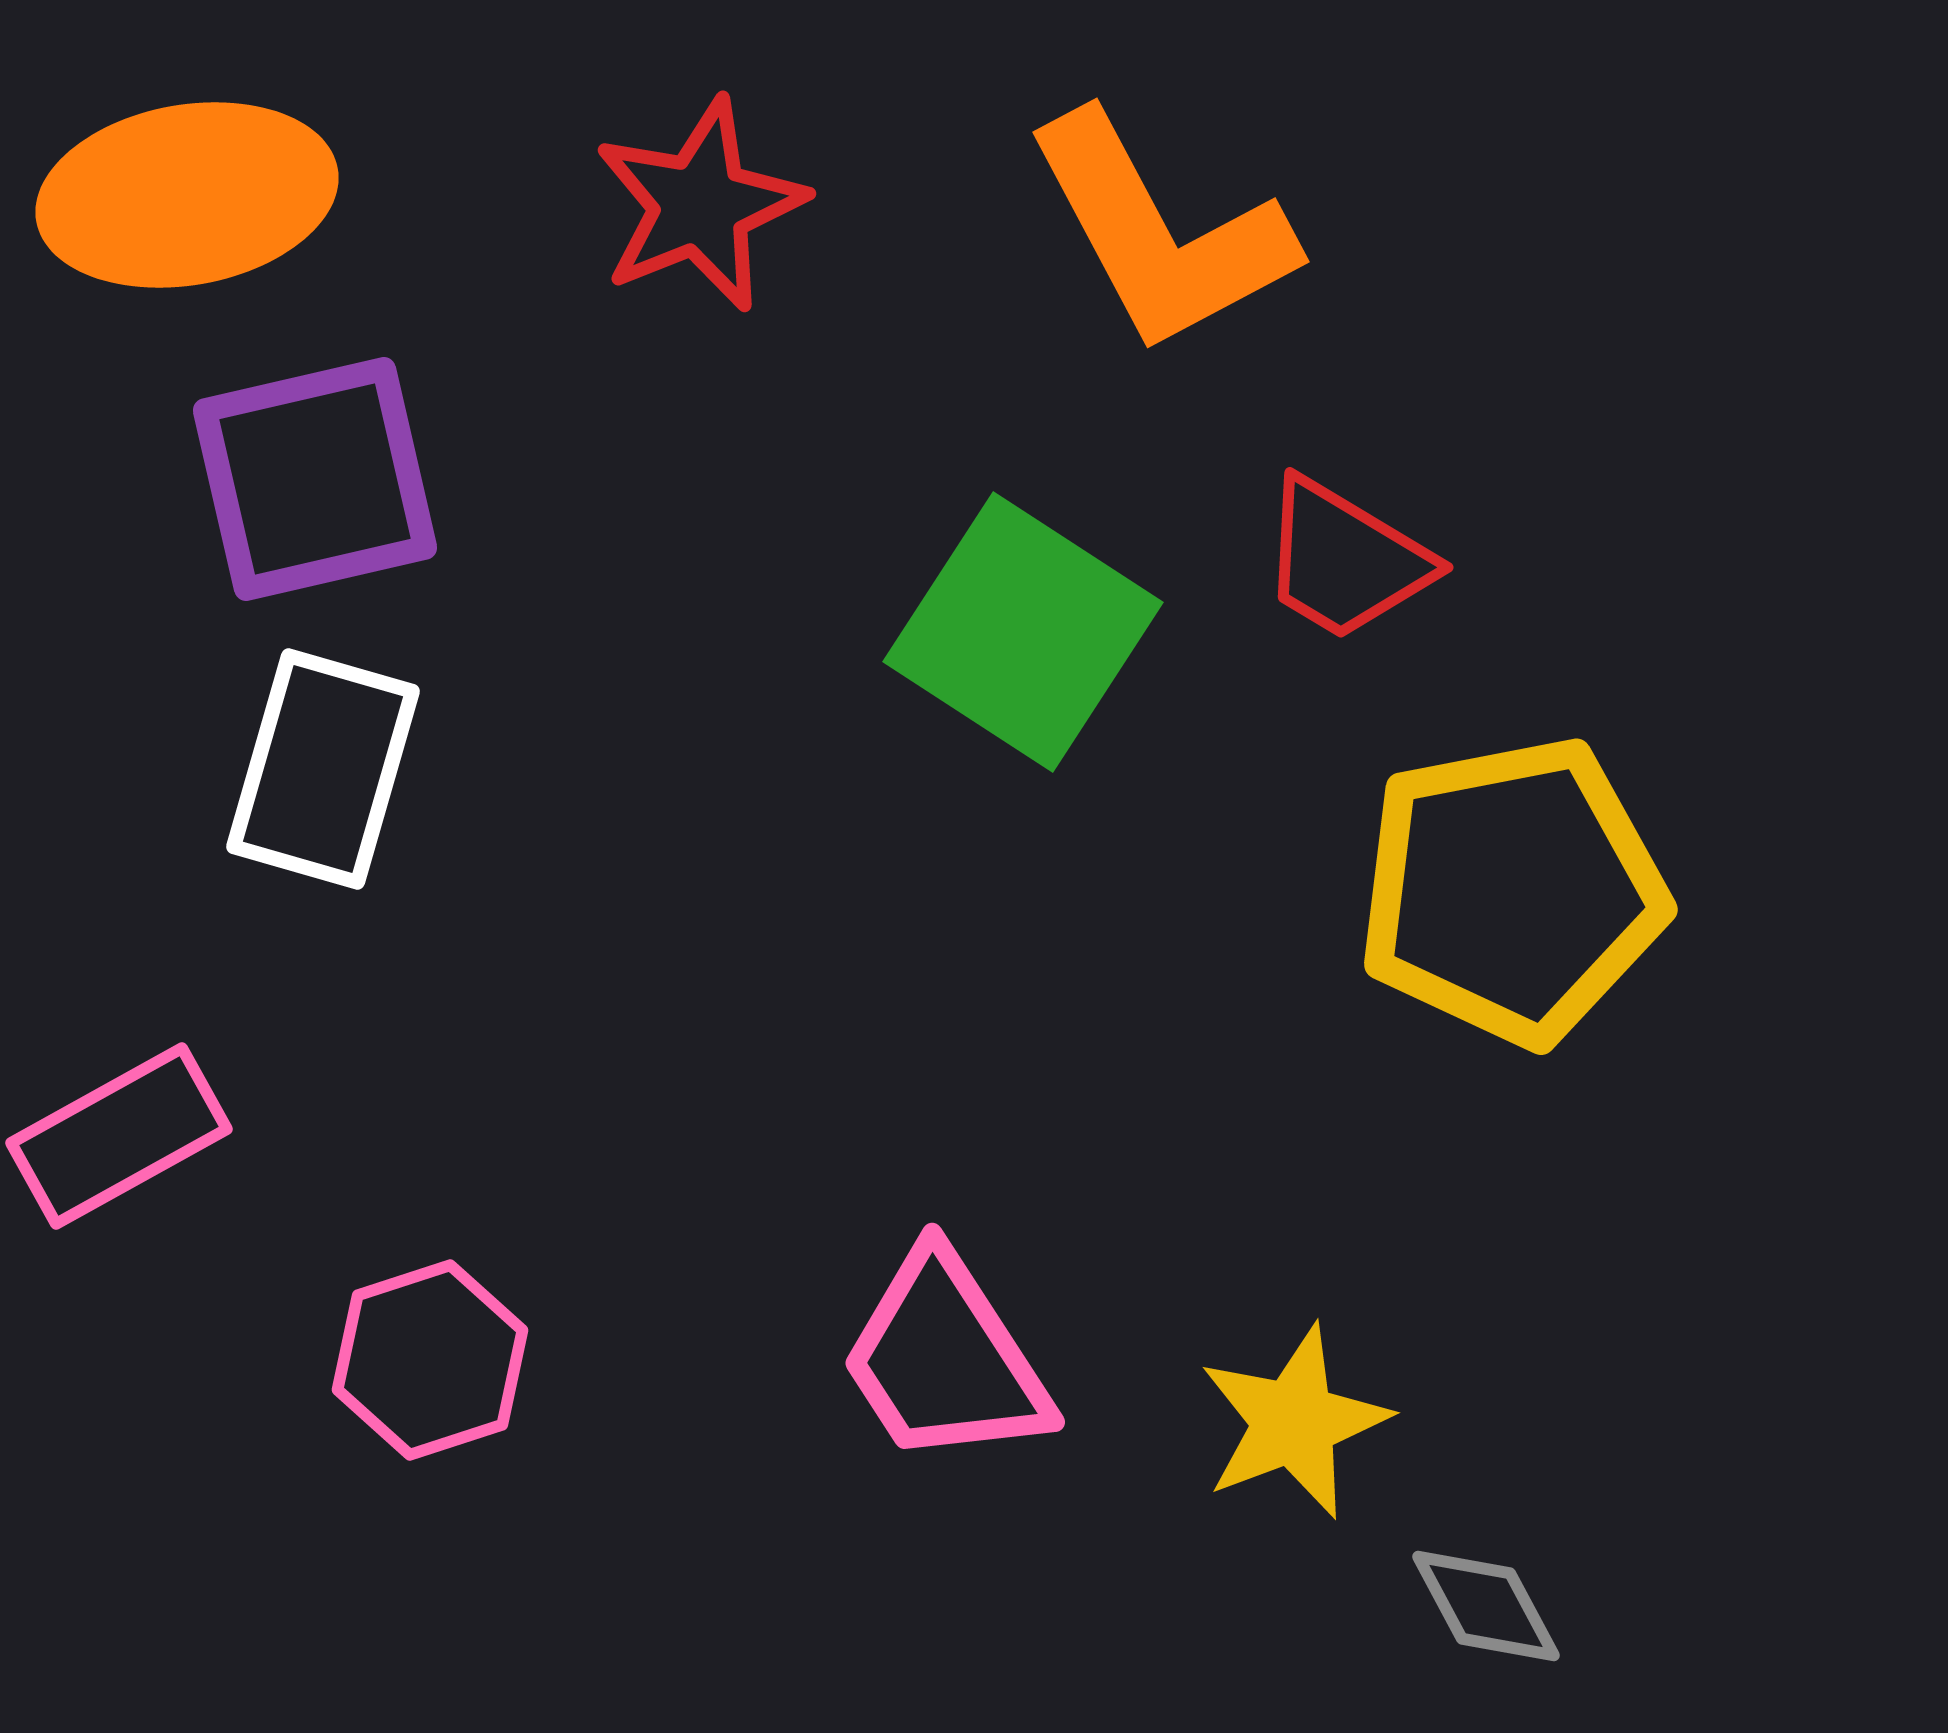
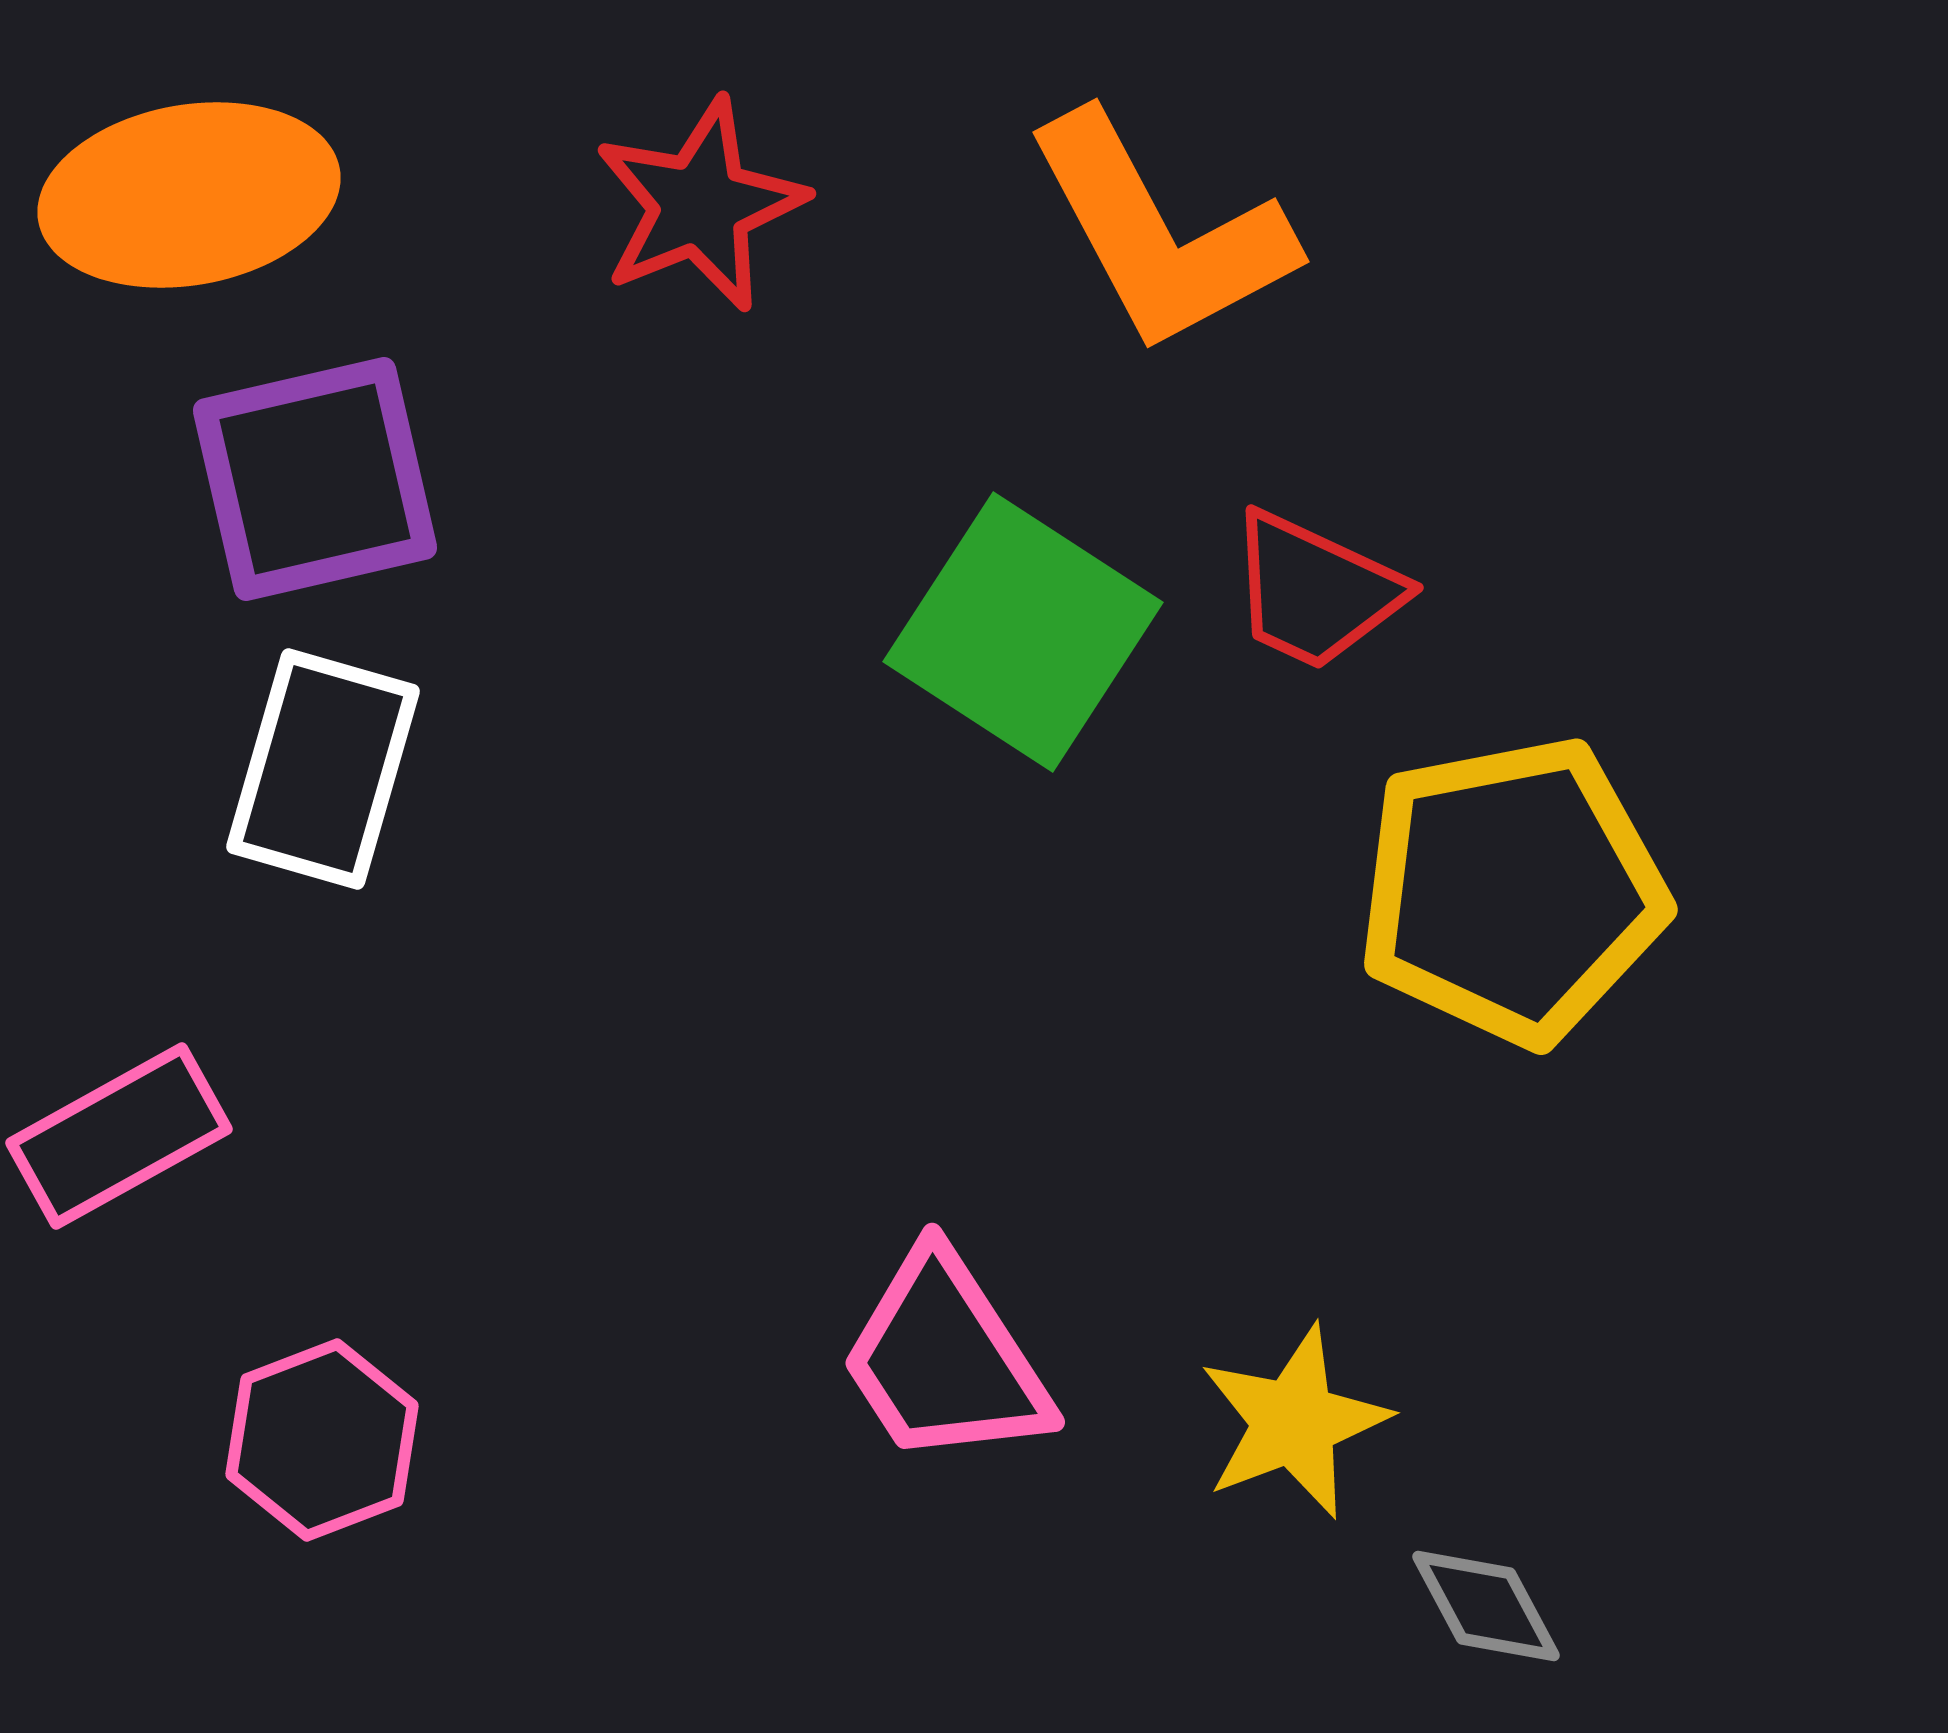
orange ellipse: moved 2 px right
red trapezoid: moved 30 px left, 31 px down; rotated 6 degrees counterclockwise
pink hexagon: moved 108 px left, 80 px down; rotated 3 degrees counterclockwise
